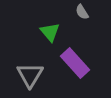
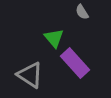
green triangle: moved 4 px right, 6 px down
gray triangle: rotated 28 degrees counterclockwise
